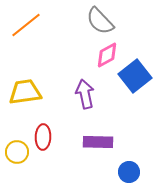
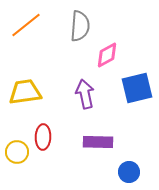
gray semicircle: moved 20 px left, 5 px down; rotated 132 degrees counterclockwise
blue square: moved 2 px right, 12 px down; rotated 24 degrees clockwise
